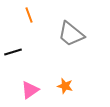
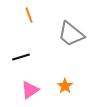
black line: moved 8 px right, 5 px down
orange star: rotated 21 degrees clockwise
